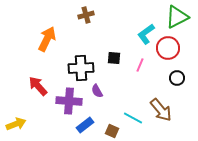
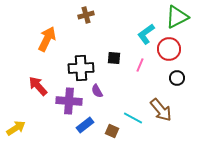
red circle: moved 1 px right, 1 px down
yellow arrow: moved 4 px down; rotated 12 degrees counterclockwise
